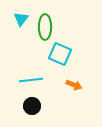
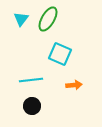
green ellipse: moved 3 px right, 8 px up; rotated 30 degrees clockwise
orange arrow: rotated 28 degrees counterclockwise
